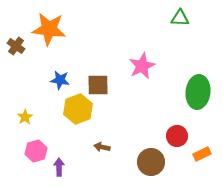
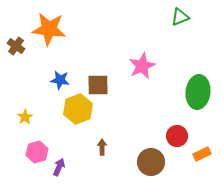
green triangle: moved 1 px up; rotated 24 degrees counterclockwise
brown arrow: rotated 77 degrees clockwise
pink hexagon: moved 1 px right, 1 px down
purple arrow: rotated 24 degrees clockwise
